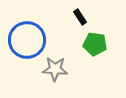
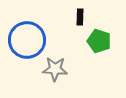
black rectangle: rotated 35 degrees clockwise
green pentagon: moved 4 px right, 3 px up; rotated 10 degrees clockwise
